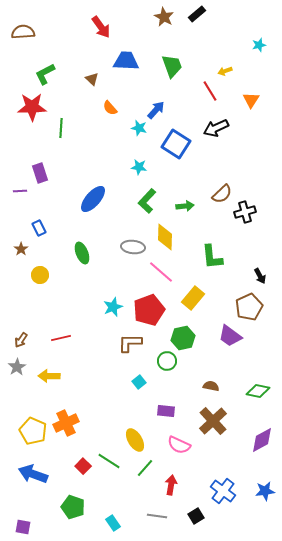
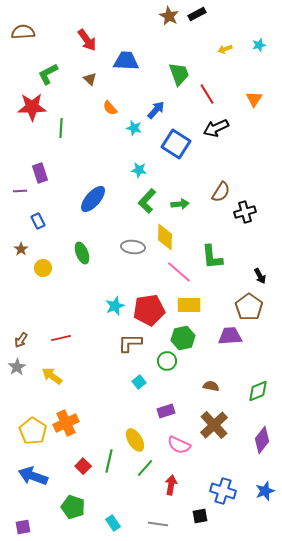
black rectangle at (197, 14): rotated 12 degrees clockwise
brown star at (164, 17): moved 5 px right, 1 px up
red arrow at (101, 27): moved 14 px left, 13 px down
green trapezoid at (172, 66): moved 7 px right, 8 px down
yellow arrow at (225, 71): moved 22 px up
green L-shape at (45, 74): moved 3 px right
brown triangle at (92, 79): moved 2 px left
red line at (210, 91): moved 3 px left, 3 px down
orange triangle at (251, 100): moved 3 px right, 1 px up
cyan star at (139, 128): moved 5 px left
cyan star at (139, 167): moved 3 px down
brown semicircle at (222, 194): moved 1 px left, 2 px up; rotated 15 degrees counterclockwise
green arrow at (185, 206): moved 5 px left, 2 px up
blue rectangle at (39, 228): moved 1 px left, 7 px up
pink line at (161, 272): moved 18 px right
yellow circle at (40, 275): moved 3 px right, 7 px up
yellow rectangle at (193, 298): moved 4 px left, 7 px down; rotated 50 degrees clockwise
cyan star at (113, 307): moved 2 px right, 1 px up
brown pentagon at (249, 307): rotated 12 degrees counterclockwise
red pentagon at (149, 310): rotated 12 degrees clockwise
purple trapezoid at (230, 336): rotated 140 degrees clockwise
yellow arrow at (49, 376): moved 3 px right; rotated 35 degrees clockwise
green diamond at (258, 391): rotated 35 degrees counterclockwise
purple rectangle at (166, 411): rotated 24 degrees counterclockwise
brown cross at (213, 421): moved 1 px right, 4 px down
yellow pentagon at (33, 431): rotated 8 degrees clockwise
purple diamond at (262, 440): rotated 24 degrees counterclockwise
green line at (109, 461): rotated 70 degrees clockwise
blue arrow at (33, 474): moved 2 px down
blue cross at (223, 491): rotated 20 degrees counterclockwise
blue star at (265, 491): rotated 12 degrees counterclockwise
gray line at (157, 516): moved 1 px right, 8 px down
black square at (196, 516): moved 4 px right; rotated 21 degrees clockwise
purple square at (23, 527): rotated 21 degrees counterclockwise
